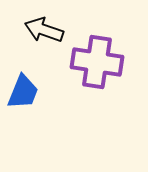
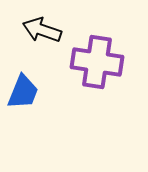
black arrow: moved 2 px left
